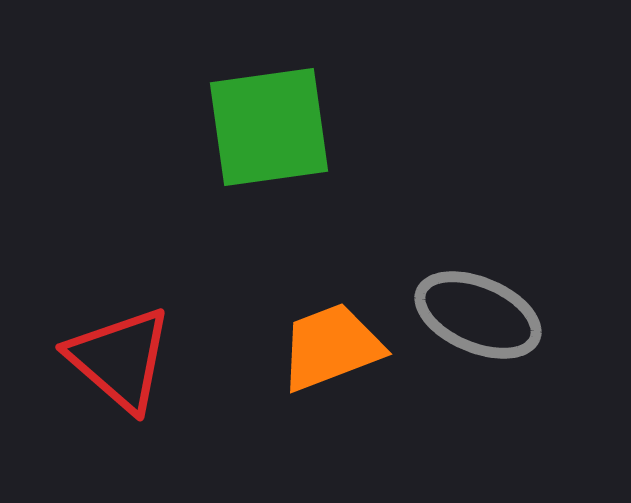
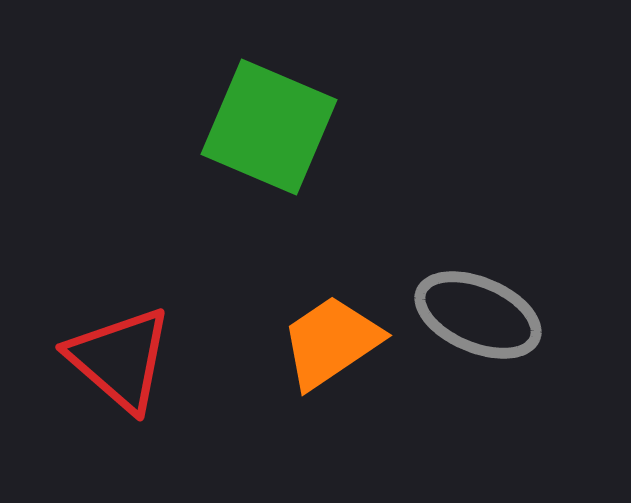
green square: rotated 31 degrees clockwise
orange trapezoid: moved 5 px up; rotated 13 degrees counterclockwise
